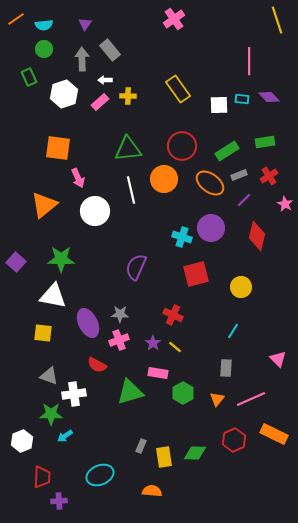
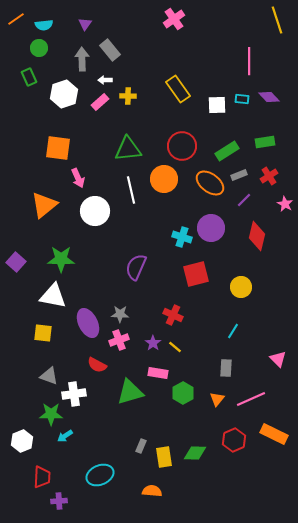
green circle at (44, 49): moved 5 px left, 1 px up
white square at (219, 105): moved 2 px left
